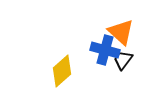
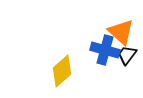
black trapezoid: moved 4 px right, 5 px up
